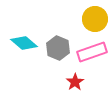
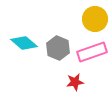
red star: rotated 24 degrees clockwise
